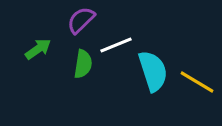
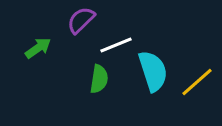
green arrow: moved 1 px up
green semicircle: moved 16 px right, 15 px down
yellow line: rotated 72 degrees counterclockwise
